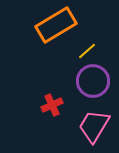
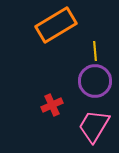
yellow line: moved 8 px right; rotated 54 degrees counterclockwise
purple circle: moved 2 px right
